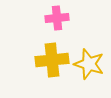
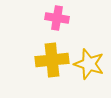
pink cross: rotated 15 degrees clockwise
